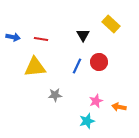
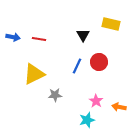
yellow rectangle: rotated 30 degrees counterclockwise
red line: moved 2 px left
yellow triangle: moved 1 px left, 7 px down; rotated 20 degrees counterclockwise
pink star: rotated 16 degrees counterclockwise
cyan star: moved 1 px up
